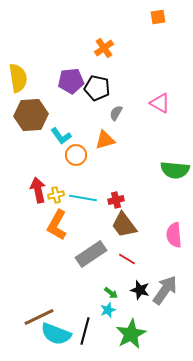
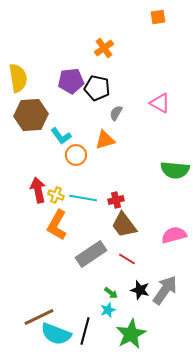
yellow cross: rotated 35 degrees clockwise
pink semicircle: rotated 80 degrees clockwise
